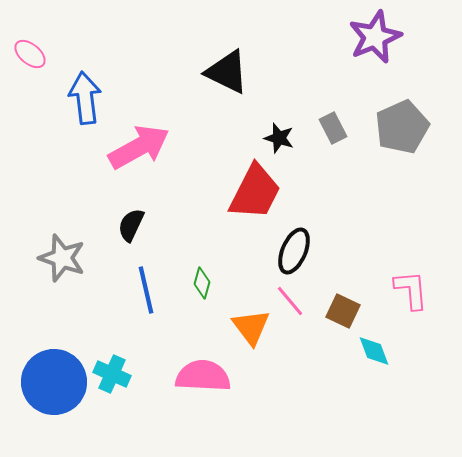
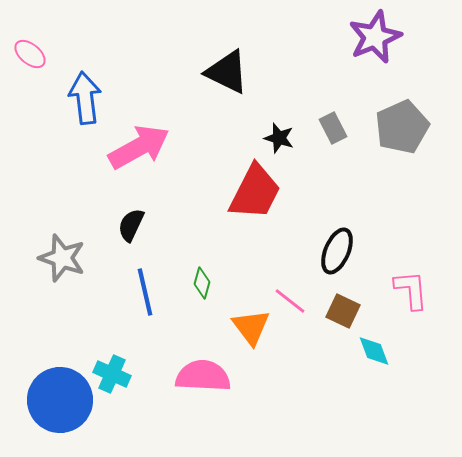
black ellipse: moved 43 px right
blue line: moved 1 px left, 2 px down
pink line: rotated 12 degrees counterclockwise
blue circle: moved 6 px right, 18 px down
